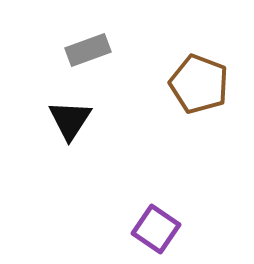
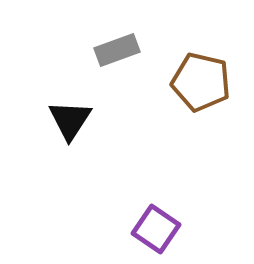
gray rectangle: moved 29 px right
brown pentagon: moved 2 px right, 2 px up; rotated 8 degrees counterclockwise
